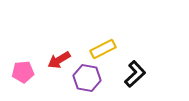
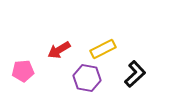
red arrow: moved 10 px up
pink pentagon: moved 1 px up
